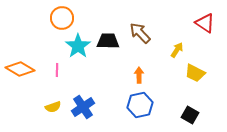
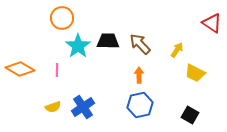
red triangle: moved 7 px right
brown arrow: moved 11 px down
